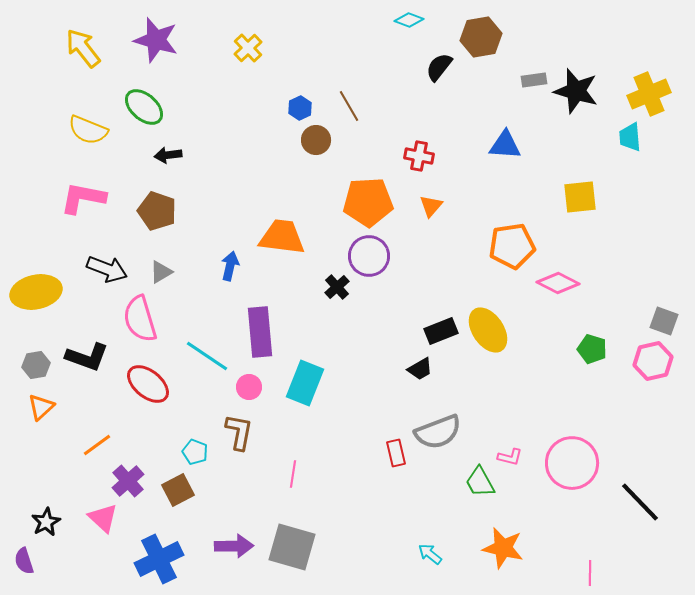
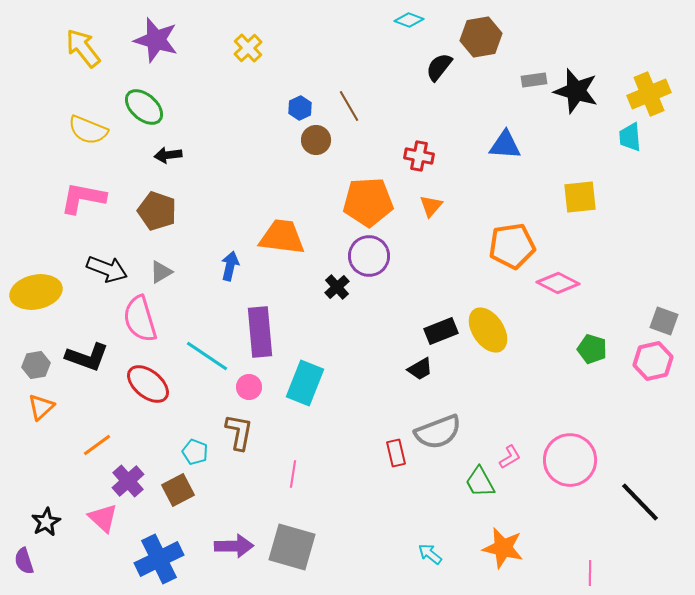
pink L-shape at (510, 457): rotated 45 degrees counterclockwise
pink circle at (572, 463): moved 2 px left, 3 px up
